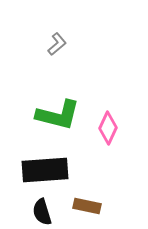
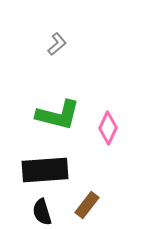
brown rectangle: moved 1 px up; rotated 64 degrees counterclockwise
